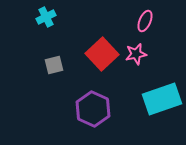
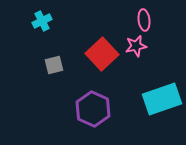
cyan cross: moved 4 px left, 4 px down
pink ellipse: moved 1 px left, 1 px up; rotated 30 degrees counterclockwise
pink star: moved 8 px up
